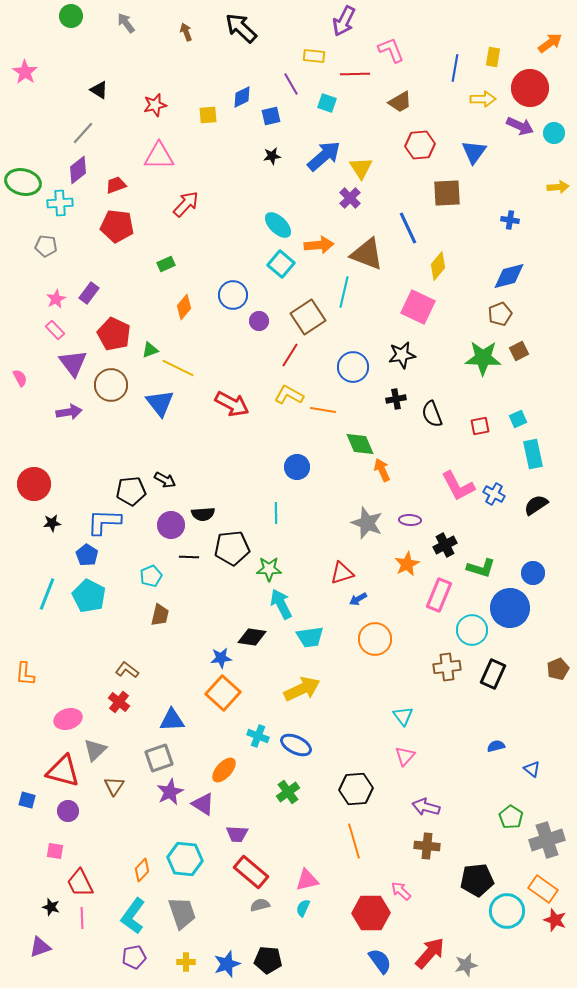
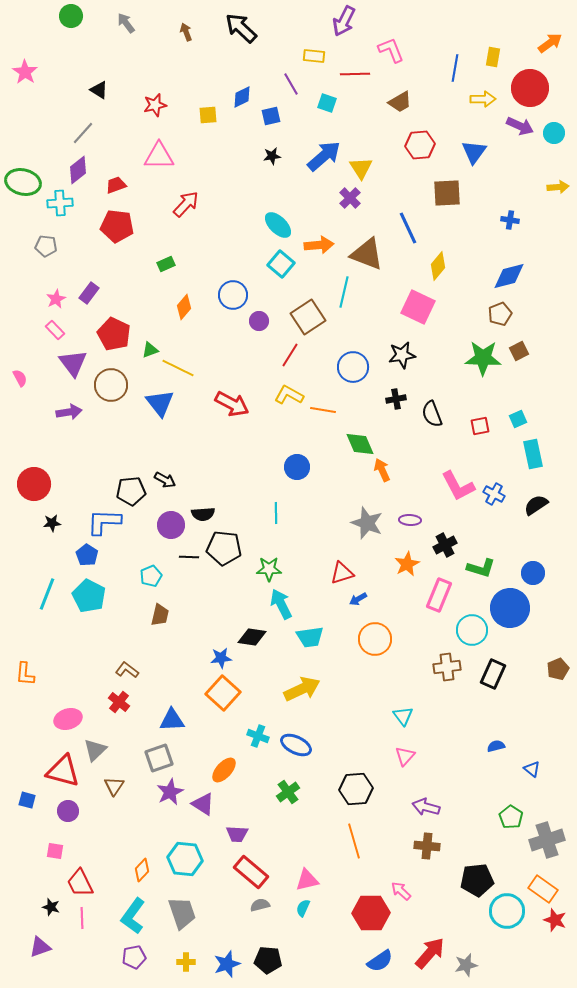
black pentagon at (232, 548): moved 8 px left; rotated 12 degrees clockwise
blue semicircle at (380, 961): rotated 92 degrees clockwise
